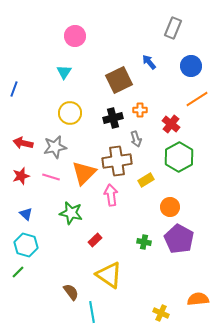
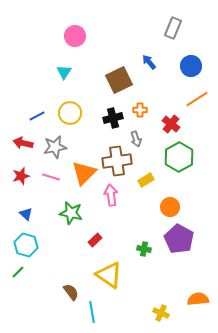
blue line: moved 23 px right, 27 px down; rotated 42 degrees clockwise
green cross: moved 7 px down
